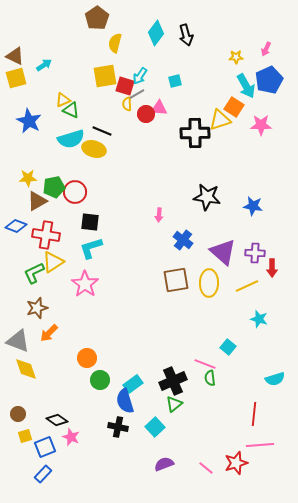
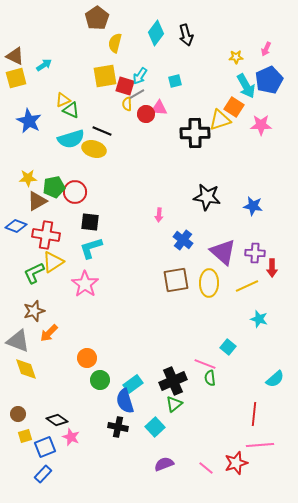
brown star at (37, 308): moved 3 px left, 3 px down
cyan semicircle at (275, 379): rotated 24 degrees counterclockwise
